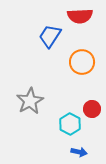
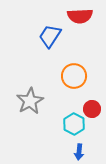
orange circle: moved 8 px left, 14 px down
cyan hexagon: moved 4 px right
blue arrow: rotated 84 degrees clockwise
